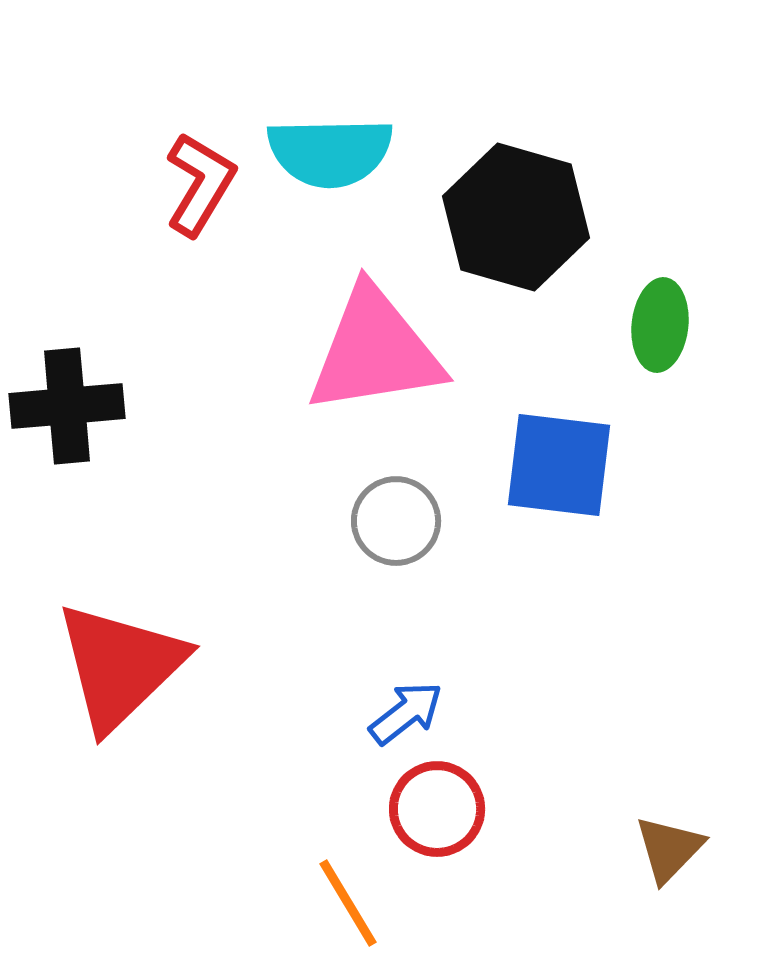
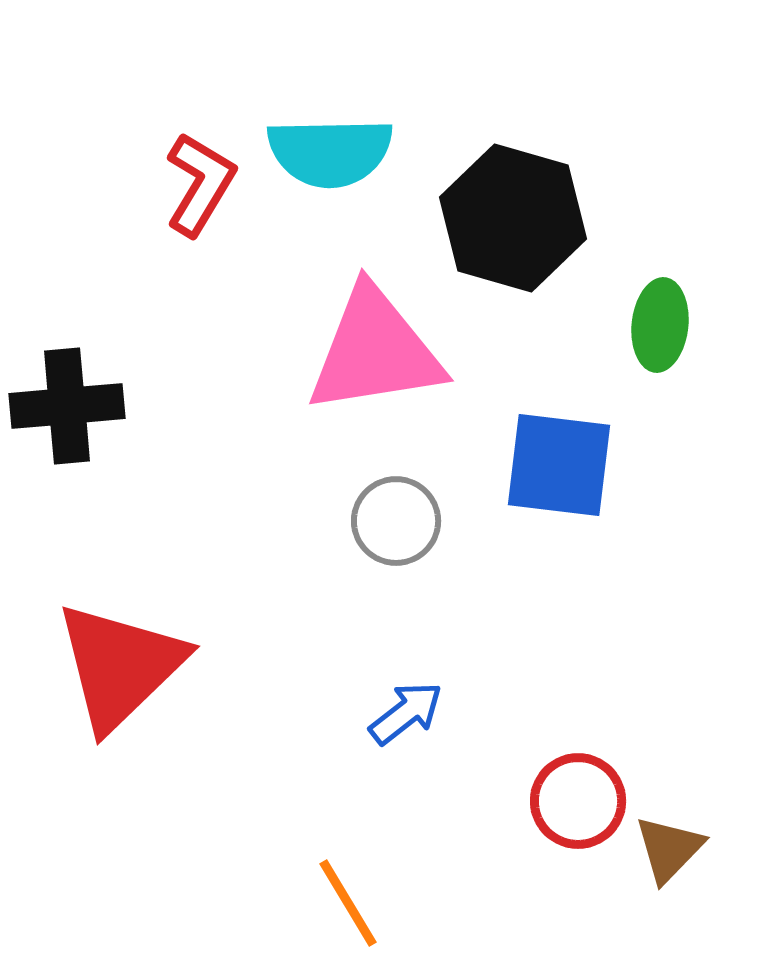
black hexagon: moved 3 px left, 1 px down
red circle: moved 141 px right, 8 px up
